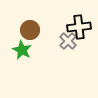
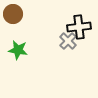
brown circle: moved 17 px left, 16 px up
green star: moved 4 px left; rotated 18 degrees counterclockwise
